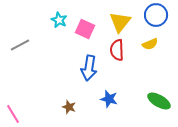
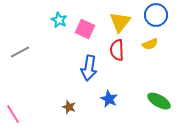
gray line: moved 7 px down
blue star: rotated 12 degrees clockwise
